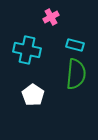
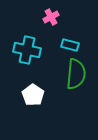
cyan rectangle: moved 5 px left
